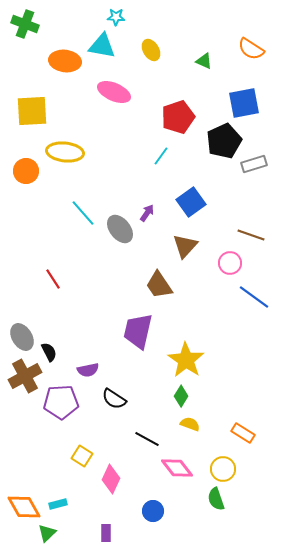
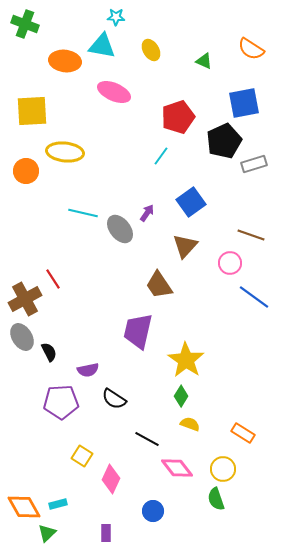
cyan line at (83, 213): rotated 36 degrees counterclockwise
brown cross at (25, 376): moved 77 px up
